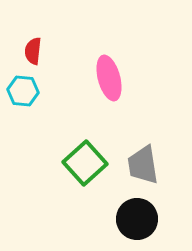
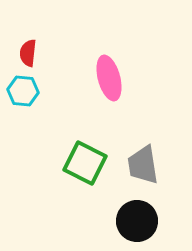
red semicircle: moved 5 px left, 2 px down
green square: rotated 21 degrees counterclockwise
black circle: moved 2 px down
